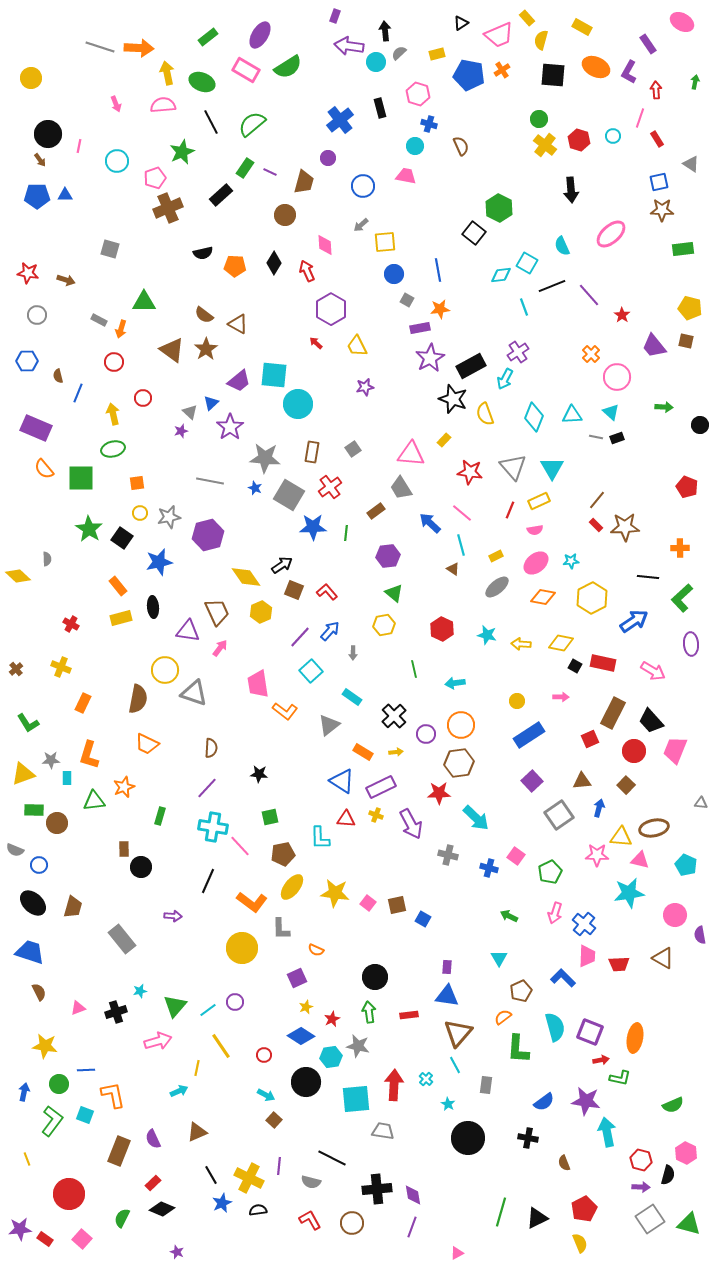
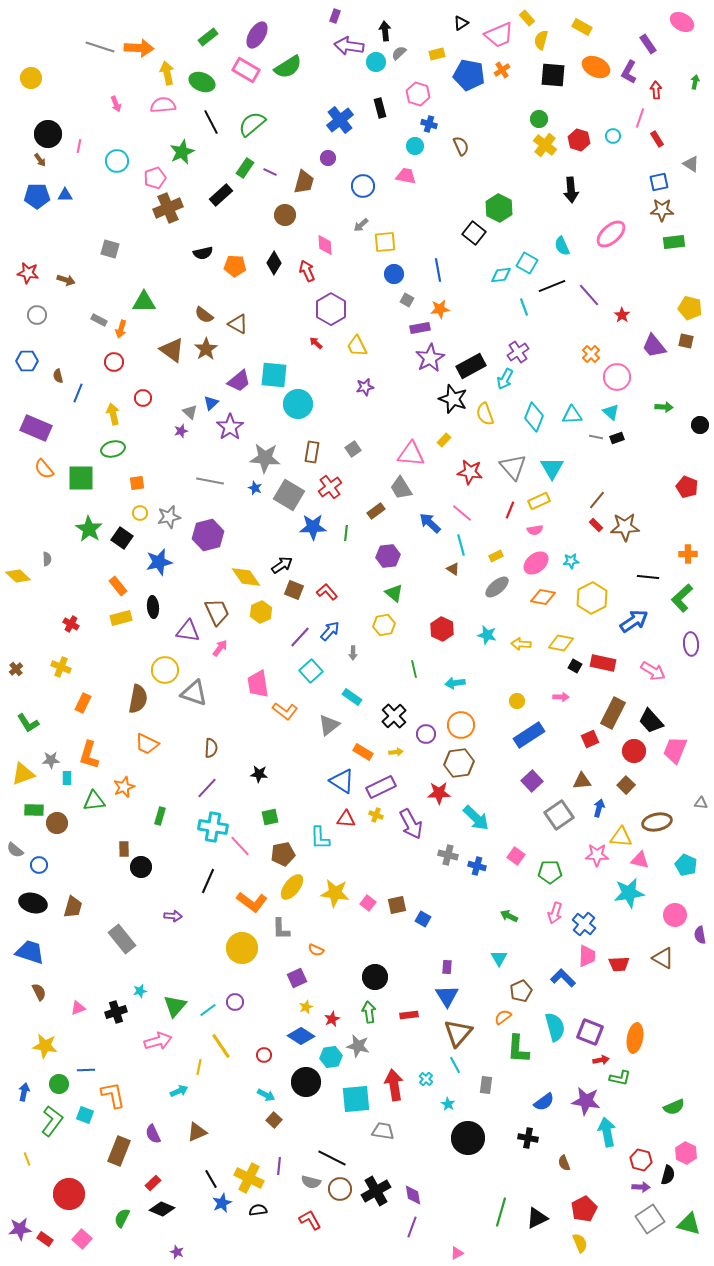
purple ellipse at (260, 35): moved 3 px left
green rectangle at (683, 249): moved 9 px left, 7 px up
orange cross at (680, 548): moved 8 px right, 6 px down
brown ellipse at (654, 828): moved 3 px right, 6 px up
gray semicircle at (15, 850): rotated 18 degrees clockwise
blue cross at (489, 868): moved 12 px left, 2 px up
green pentagon at (550, 872): rotated 25 degrees clockwise
black ellipse at (33, 903): rotated 28 degrees counterclockwise
blue triangle at (447, 996): rotated 50 degrees clockwise
yellow line at (197, 1068): moved 2 px right, 1 px up
red arrow at (394, 1085): rotated 12 degrees counterclockwise
green semicircle at (673, 1105): moved 1 px right, 2 px down
purple semicircle at (153, 1139): moved 5 px up
black line at (211, 1175): moved 4 px down
black cross at (377, 1189): moved 1 px left, 2 px down; rotated 24 degrees counterclockwise
brown circle at (352, 1223): moved 12 px left, 34 px up
